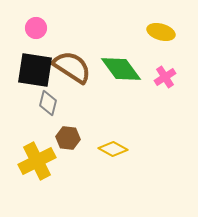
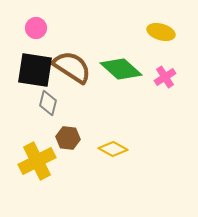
green diamond: rotated 12 degrees counterclockwise
